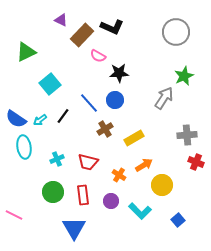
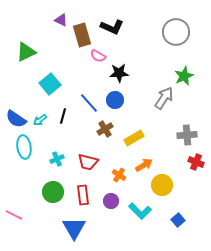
brown rectangle: rotated 60 degrees counterclockwise
black line: rotated 21 degrees counterclockwise
